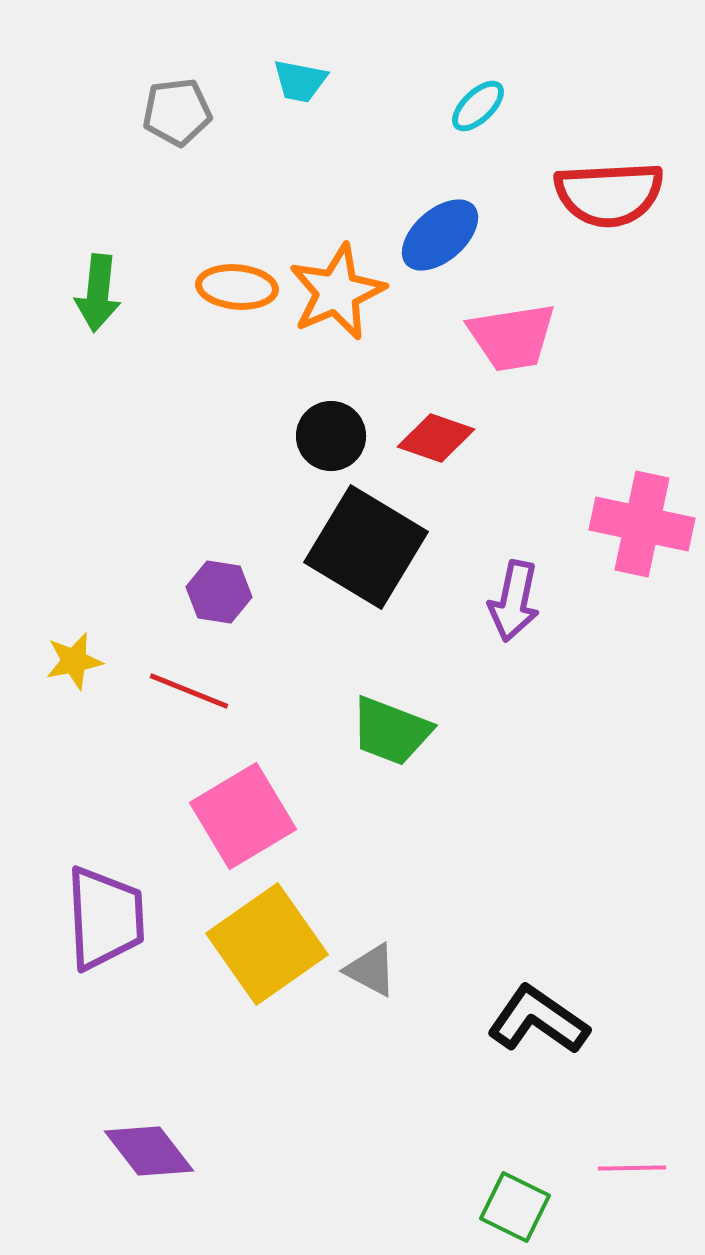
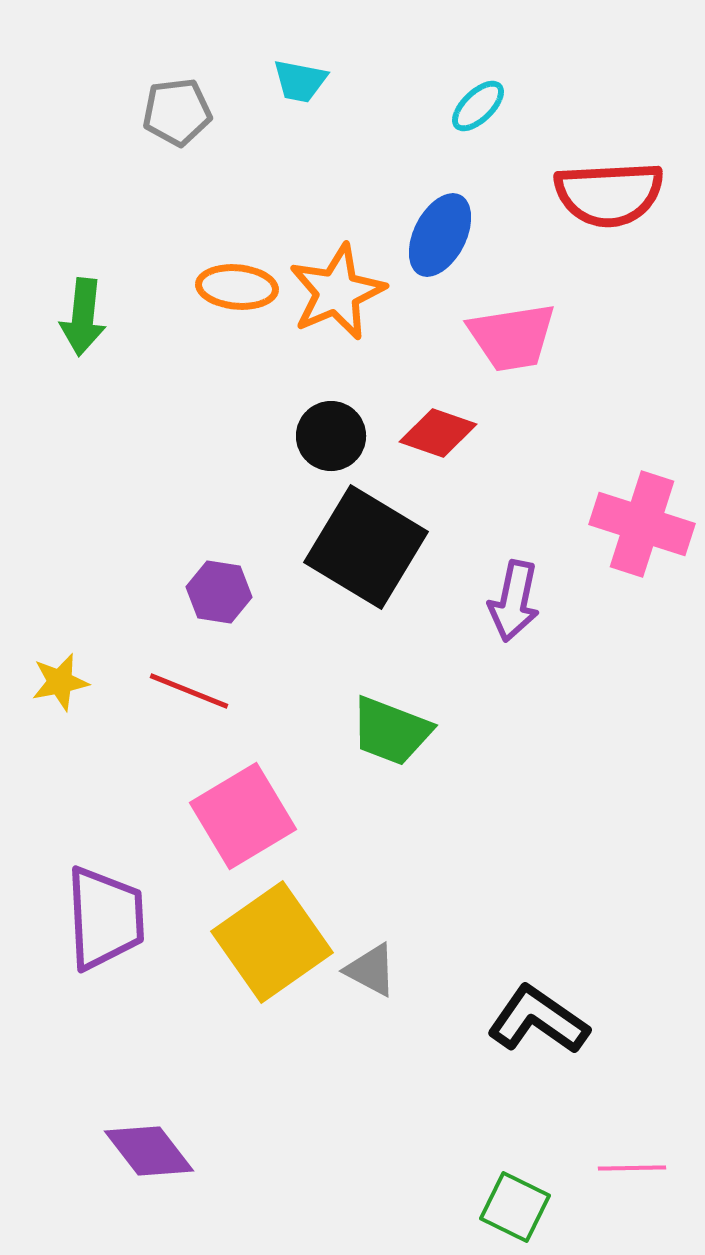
blue ellipse: rotated 22 degrees counterclockwise
green arrow: moved 15 px left, 24 px down
red diamond: moved 2 px right, 5 px up
pink cross: rotated 6 degrees clockwise
yellow star: moved 14 px left, 21 px down
yellow square: moved 5 px right, 2 px up
